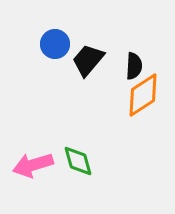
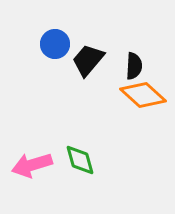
orange diamond: rotated 75 degrees clockwise
green diamond: moved 2 px right, 1 px up
pink arrow: moved 1 px left
